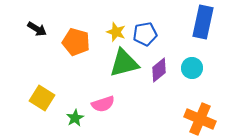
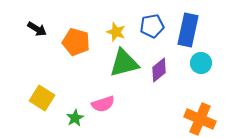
blue rectangle: moved 15 px left, 8 px down
blue pentagon: moved 7 px right, 8 px up
cyan circle: moved 9 px right, 5 px up
